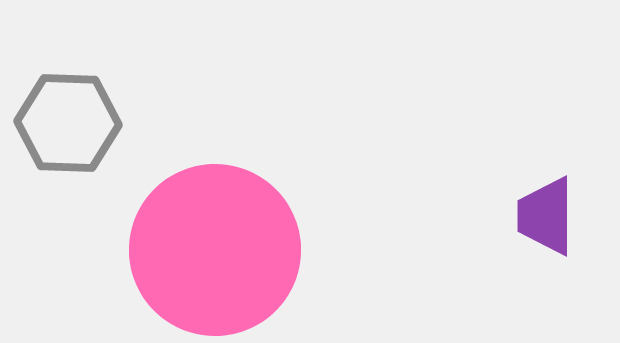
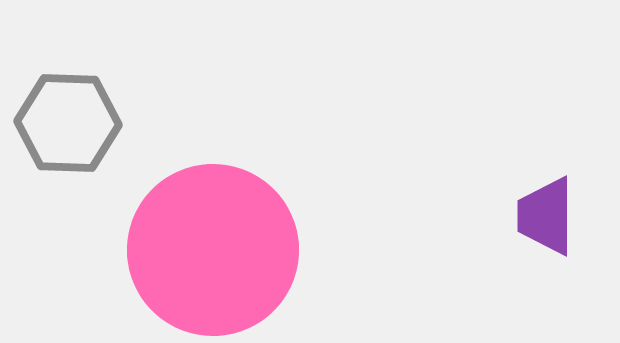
pink circle: moved 2 px left
